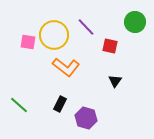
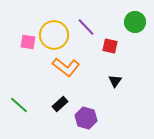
black rectangle: rotated 21 degrees clockwise
